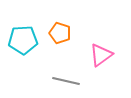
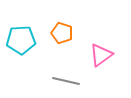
orange pentagon: moved 2 px right
cyan pentagon: moved 2 px left
